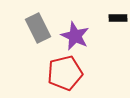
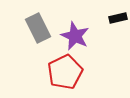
black rectangle: rotated 12 degrees counterclockwise
red pentagon: moved 1 px up; rotated 12 degrees counterclockwise
